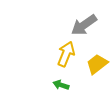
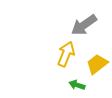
green arrow: moved 16 px right
